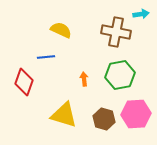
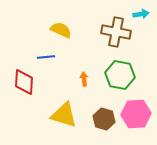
green hexagon: rotated 20 degrees clockwise
red diamond: rotated 16 degrees counterclockwise
